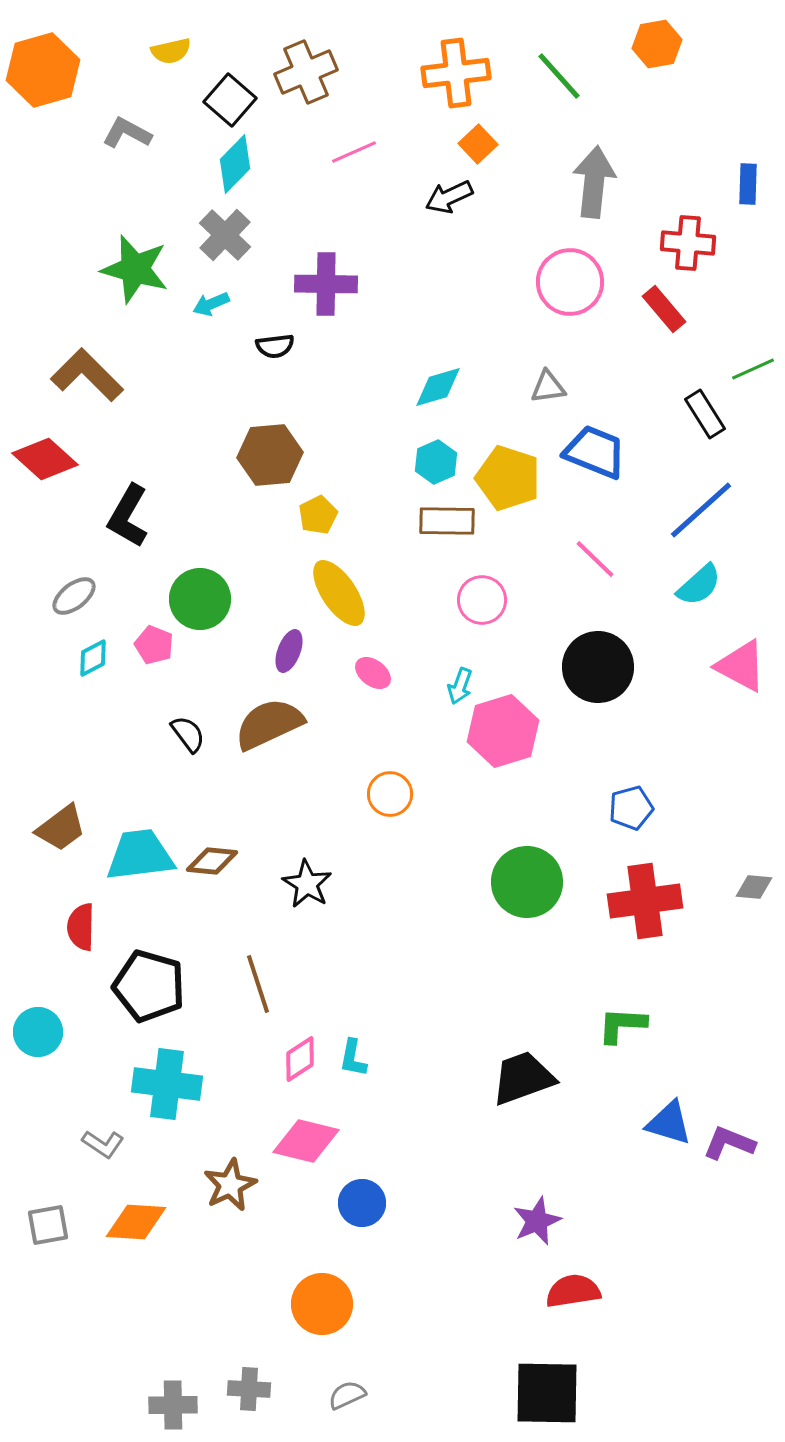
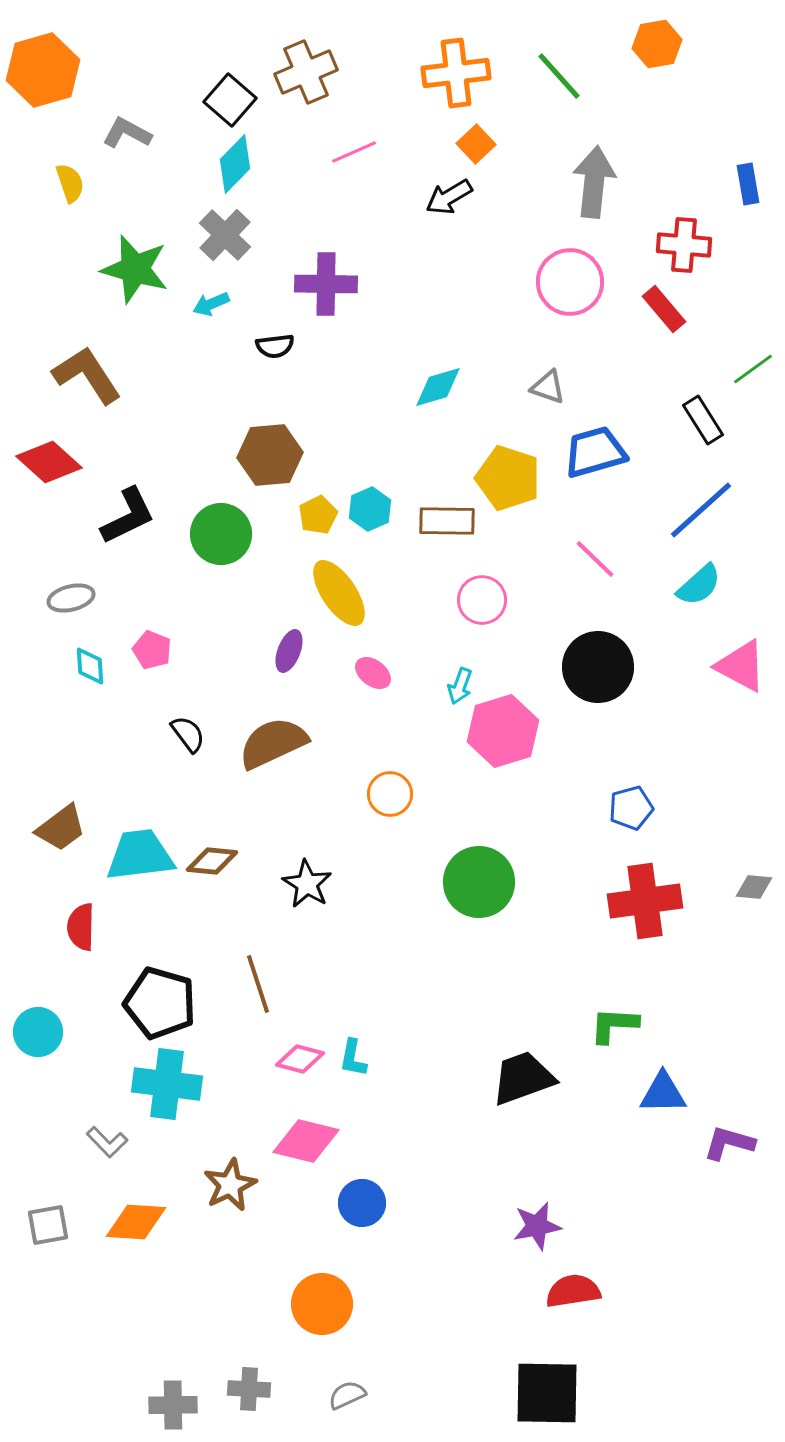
yellow semicircle at (171, 51): moved 101 px left, 132 px down; rotated 96 degrees counterclockwise
orange square at (478, 144): moved 2 px left
blue rectangle at (748, 184): rotated 12 degrees counterclockwise
black arrow at (449, 197): rotated 6 degrees counterclockwise
red cross at (688, 243): moved 4 px left, 2 px down
green line at (753, 369): rotated 12 degrees counterclockwise
brown L-shape at (87, 375): rotated 12 degrees clockwise
gray triangle at (548, 387): rotated 27 degrees clockwise
black rectangle at (705, 414): moved 2 px left, 6 px down
blue trapezoid at (595, 452): rotated 38 degrees counterclockwise
red diamond at (45, 459): moved 4 px right, 3 px down
cyan hexagon at (436, 462): moved 66 px left, 47 px down
black L-shape at (128, 516): rotated 146 degrees counterclockwise
gray ellipse at (74, 596): moved 3 px left, 2 px down; rotated 24 degrees clockwise
green circle at (200, 599): moved 21 px right, 65 px up
pink pentagon at (154, 645): moved 2 px left, 5 px down
cyan diamond at (93, 658): moved 3 px left, 8 px down; rotated 66 degrees counterclockwise
brown semicircle at (269, 724): moved 4 px right, 19 px down
green circle at (527, 882): moved 48 px left
black pentagon at (149, 986): moved 11 px right, 17 px down
green L-shape at (622, 1025): moved 8 px left
pink diamond at (300, 1059): rotated 48 degrees clockwise
blue triangle at (669, 1123): moved 6 px left, 30 px up; rotated 18 degrees counterclockwise
purple L-shape at (729, 1143): rotated 6 degrees counterclockwise
gray L-shape at (103, 1144): moved 4 px right, 2 px up; rotated 12 degrees clockwise
purple star at (537, 1221): moved 5 px down; rotated 12 degrees clockwise
